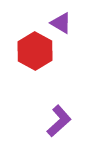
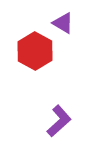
purple triangle: moved 2 px right
